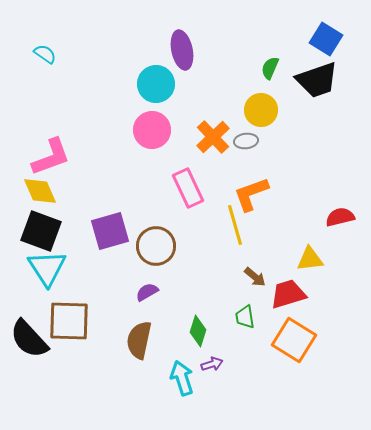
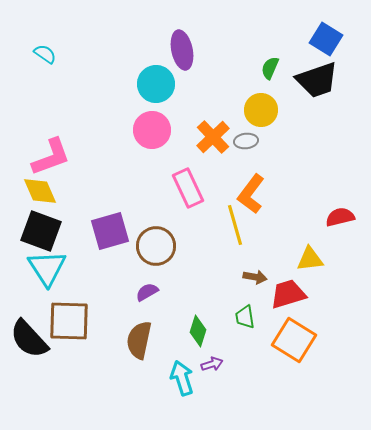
orange L-shape: rotated 33 degrees counterclockwise
brown arrow: rotated 30 degrees counterclockwise
